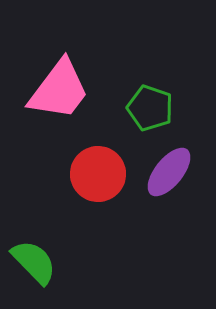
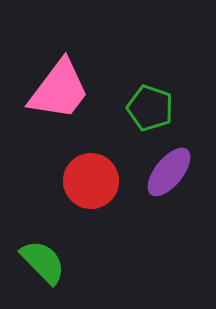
red circle: moved 7 px left, 7 px down
green semicircle: moved 9 px right
